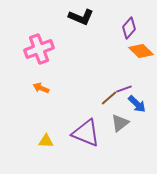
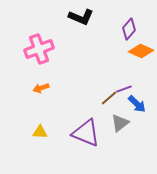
purple diamond: moved 1 px down
orange diamond: rotated 20 degrees counterclockwise
orange arrow: rotated 42 degrees counterclockwise
yellow triangle: moved 6 px left, 9 px up
